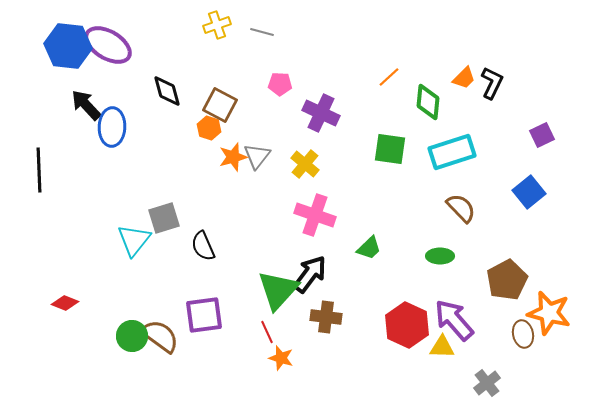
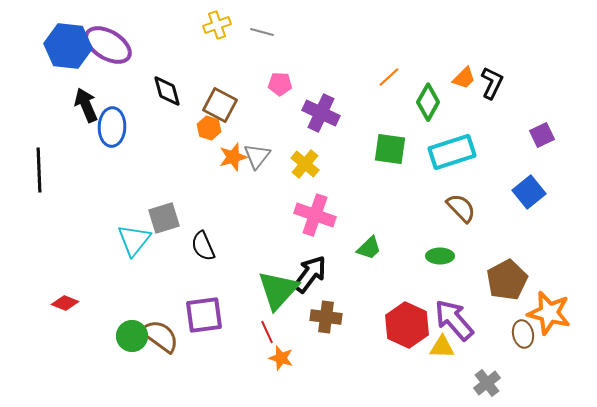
green diamond at (428, 102): rotated 24 degrees clockwise
black arrow at (86, 105): rotated 20 degrees clockwise
